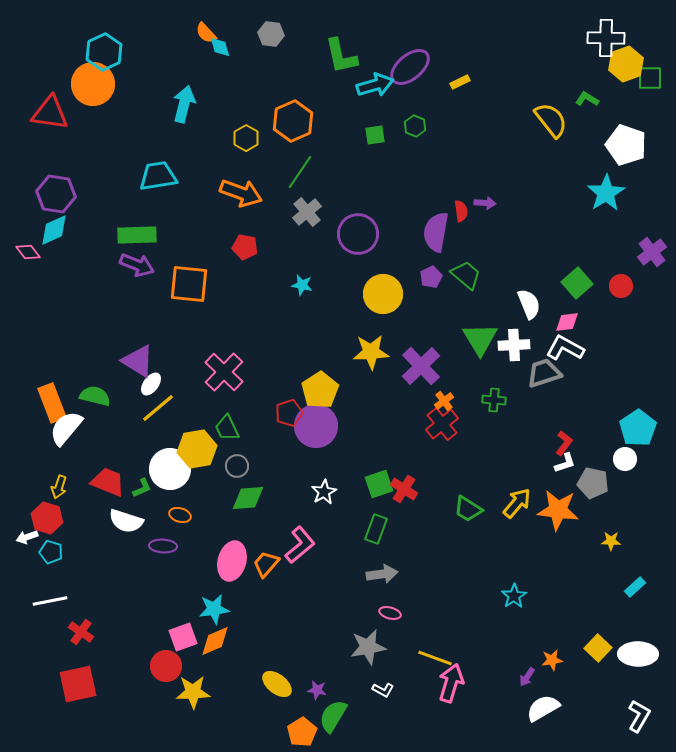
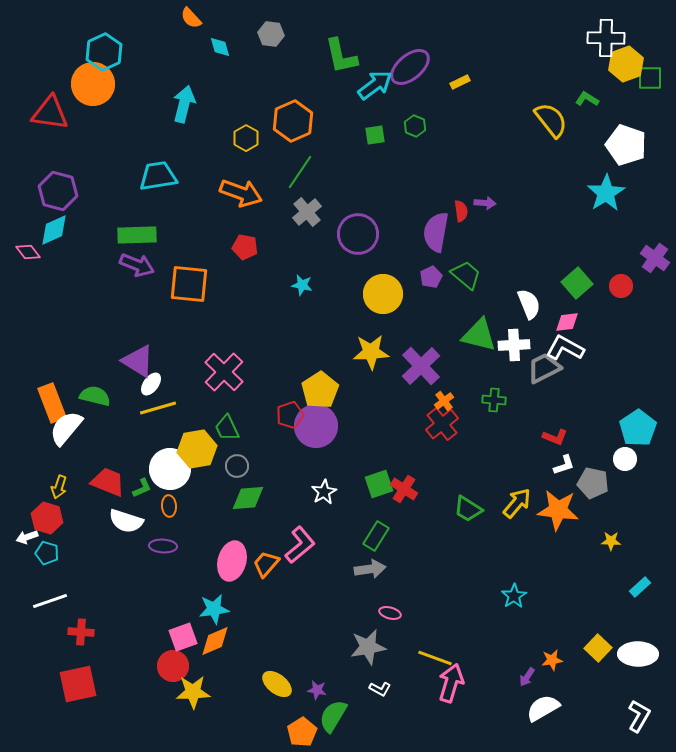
orange semicircle at (206, 33): moved 15 px left, 15 px up
cyan arrow at (375, 85): rotated 21 degrees counterclockwise
purple hexagon at (56, 194): moved 2 px right, 3 px up; rotated 6 degrees clockwise
purple cross at (652, 252): moved 3 px right, 6 px down; rotated 16 degrees counterclockwise
green triangle at (480, 339): moved 1 px left, 4 px up; rotated 45 degrees counterclockwise
gray trapezoid at (544, 373): moved 5 px up; rotated 9 degrees counterclockwise
yellow line at (158, 408): rotated 24 degrees clockwise
red pentagon at (289, 413): moved 1 px right, 2 px down
red L-shape at (564, 443): moved 9 px left, 6 px up; rotated 75 degrees clockwise
white L-shape at (565, 463): moved 1 px left, 2 px down
orange ellipse at (180, 515): moved 11 px left, 9 px up; rotated 70 degrees clockwise
green rectangle at (376, 529): moved 7 px down; rotated 12 degrees clockwise
cyan pentagon at (51, 552): moved 4 px left, 1 px down
gray arrow at (382, 574): moved 12 px left, 5 px up
cyan rectangle at (635, 587): moved 5 px right
white line at (50, 601): rotated 8 degrees counterclockwise
red cross at (81, 632): rotated 30 degrees counterclockwise
red circle at (166, 666): moved 7 px right
white L-shape at (383, 690): moved 3 px left, 1 px up
